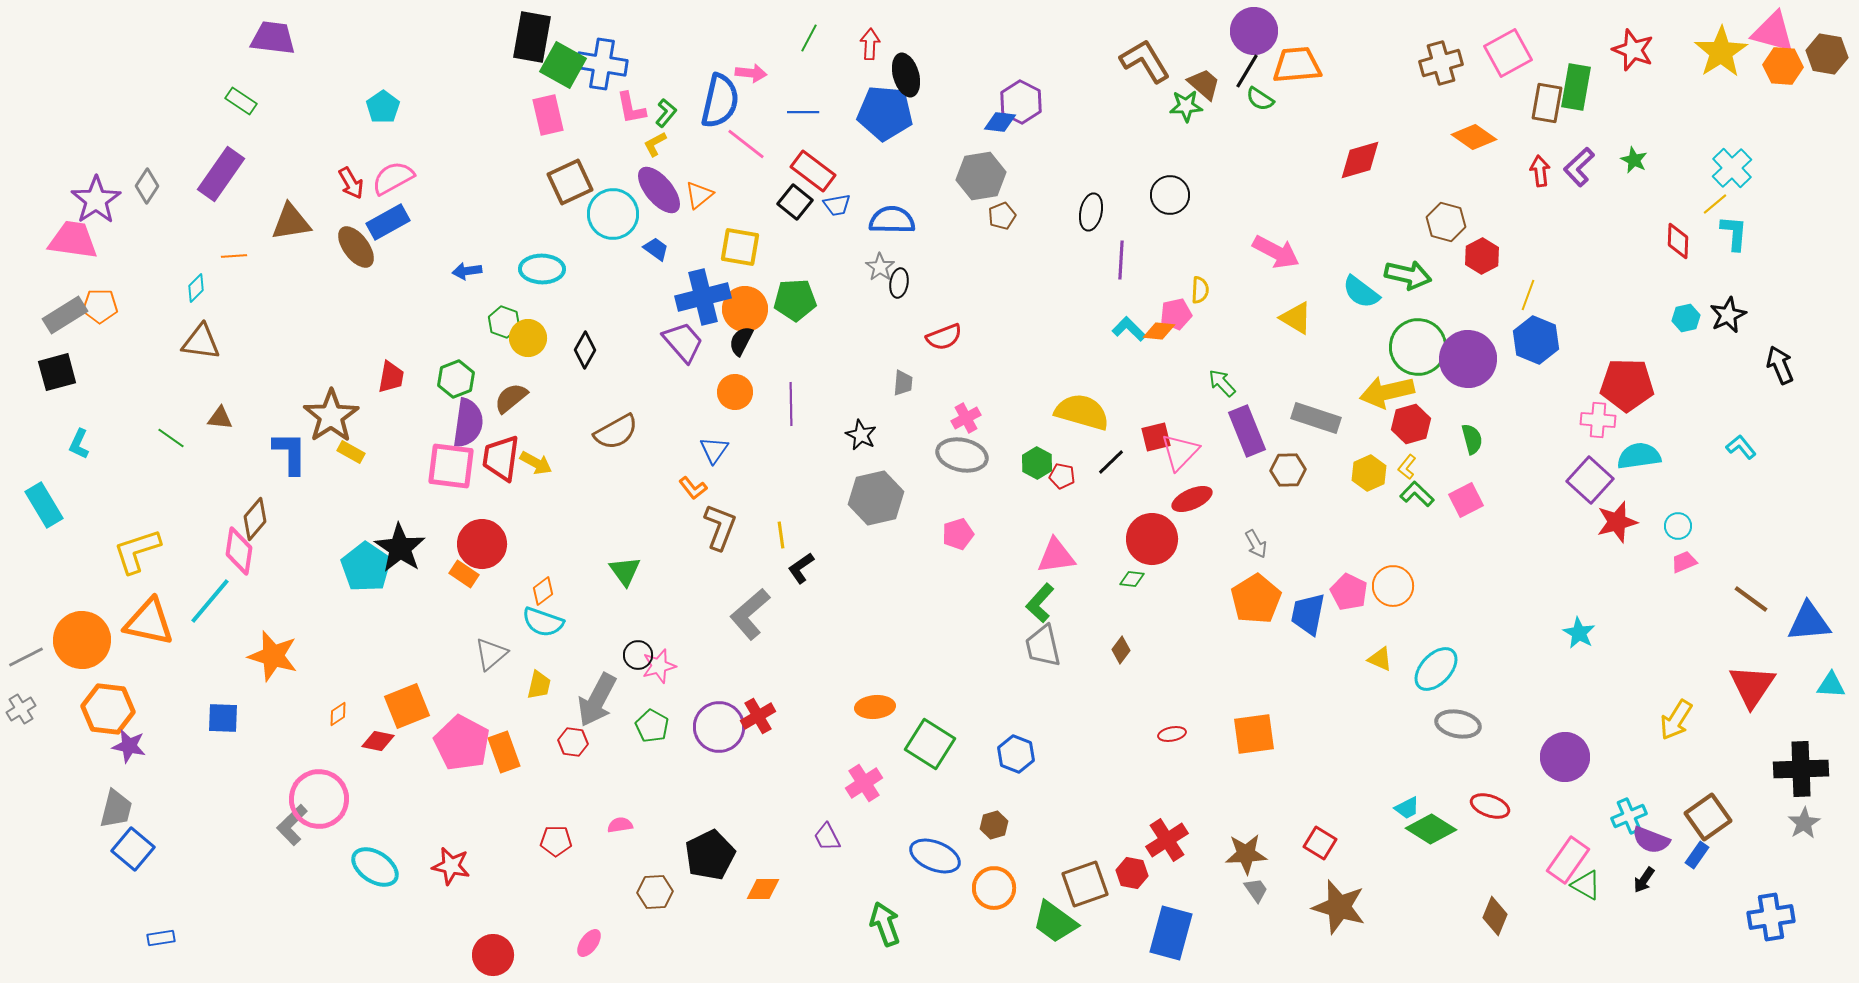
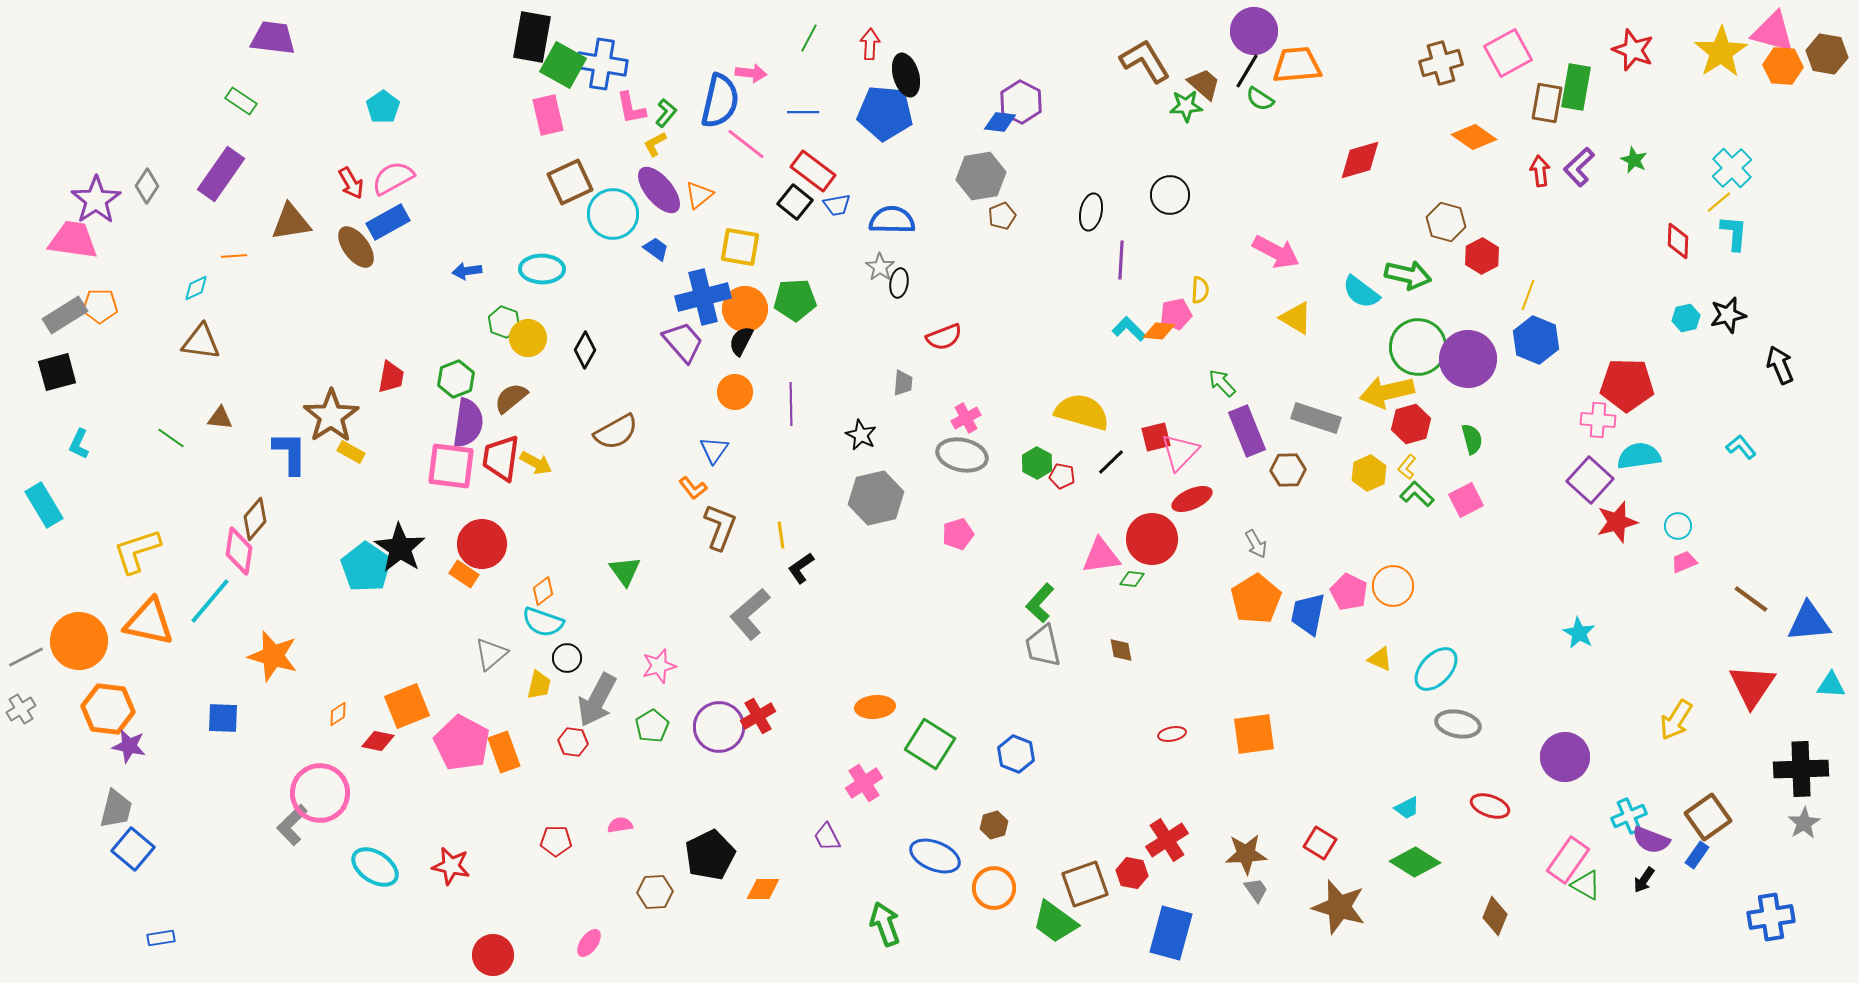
yellow line at (1715, 204): moved 4 px right, 2 px up
cyan diamond at (196, 288): rotated 20 degrees clockwise
black star at (1728, 315): rotated 12 degrees clockwise
pink triangle at (1056, 556): moved 45 px right
orange circle at (82, 640): moved 3 px left, 1 px down
brown diamond at (1121, 650): rotated 48 degrees counterclockwise
black circle at (638, 655): moved 71 px left, 3 px down
green pentagon at (652, 726): rotated 12 degrees clockwise
pink circle at (319, 799): moved 1 px right, 6 px up
green diamond at (1431, 829): moved 16 px left, 33 px down
